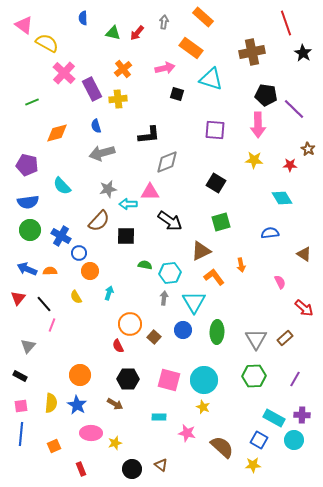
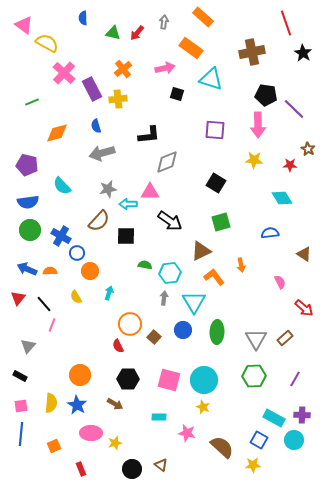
blue circle at (79, 253): moved 2 px left
